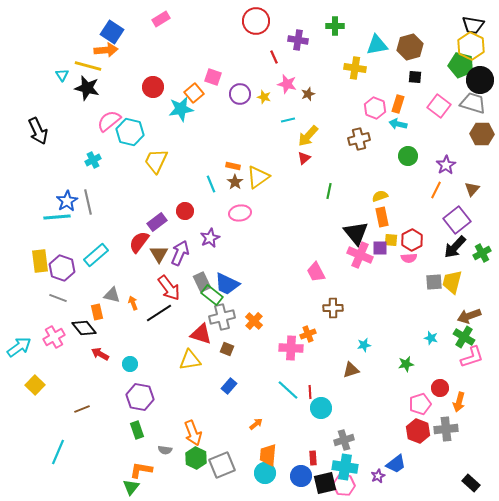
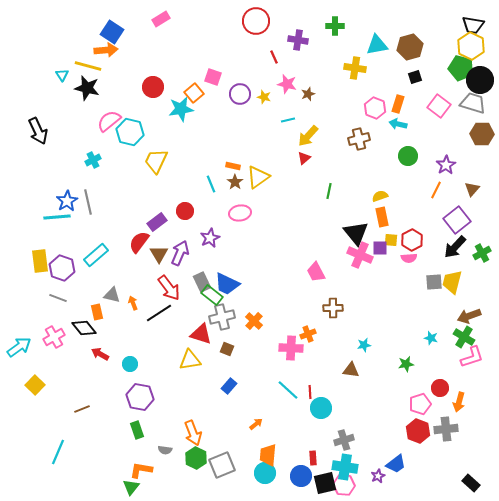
green pentagon at (461, 65): moved 3 px down
black square at (415, 77): rotated 24 degrees counterclockwise
brown triangle at (351, 370): rotated 24 degrees clockwise
